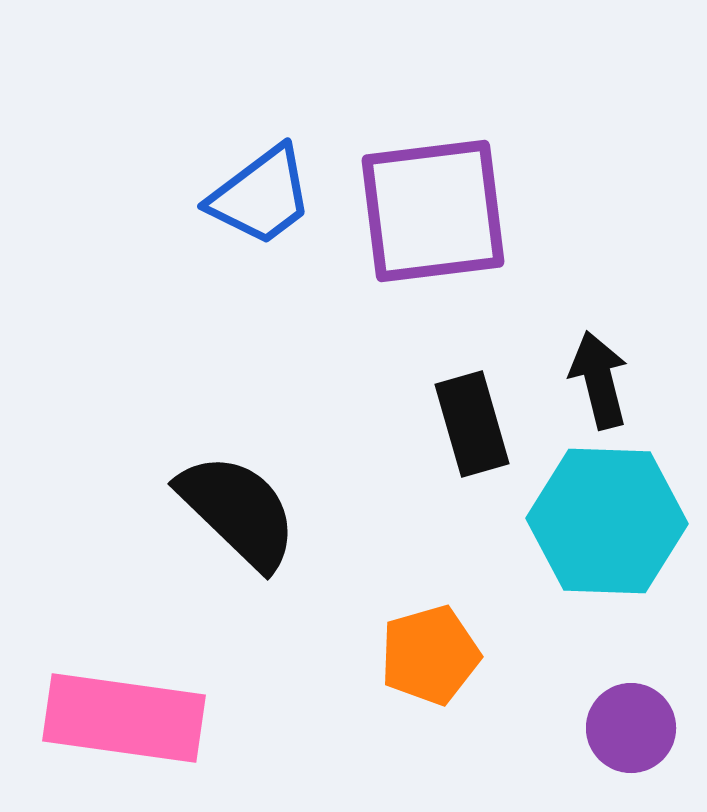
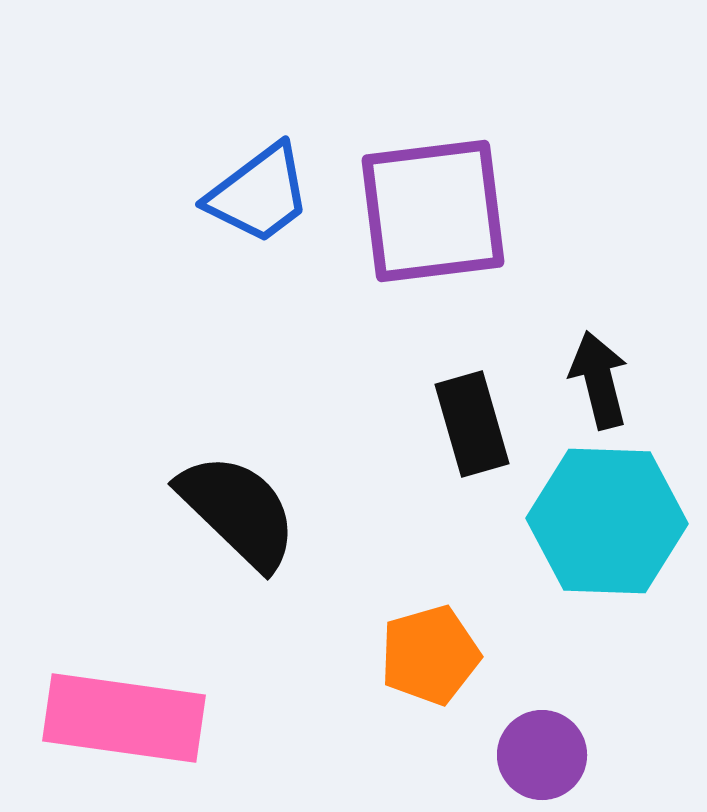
blue trapezoid: moved 2 px left, 2 px up
purple circle: moved 89 px left, 27 px down
